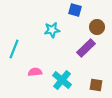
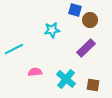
brown circle: moved 7 px left, 7 px up
cyan line: rotated 42 degrees clockwise
cyan cross: moved 4 px right, 1 px up
brown square: moved 3 px left
